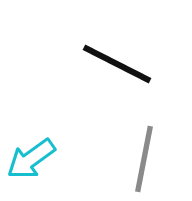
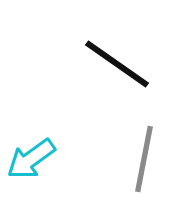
black line: rotated 8 degrees clockwise
